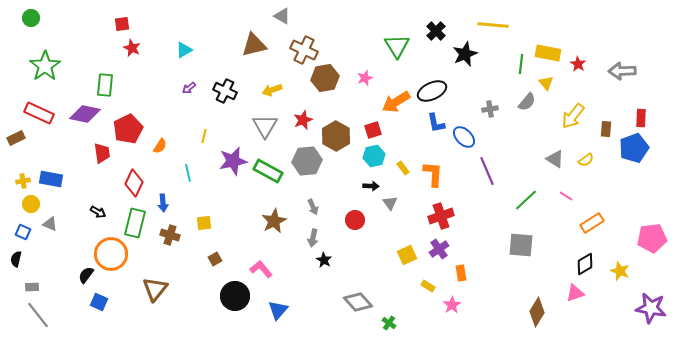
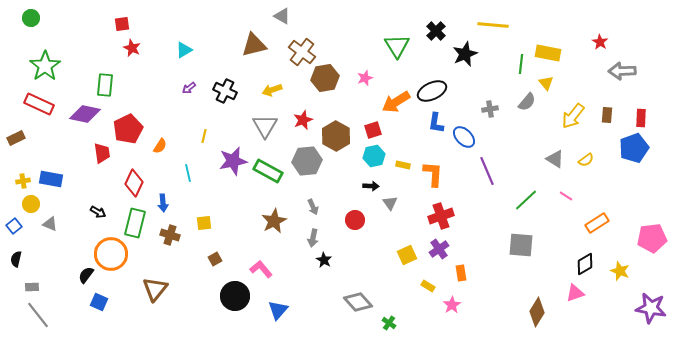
brown cross at (304, 50): moved 2 px left, 2 px down; rotated 12 degrees clockwise
red star at (578, 64): moved 22 px right, 22 px up
red rectangle at (39, 113): moved 9 px up
blue L-shape at (436, 123): rotated 20 degrees clockwise
brown rectangle at (606, 129): moved 1 px right, 14 px up
yellow rectangle at (403, 168): moved 3 px up; rotated 40 degrees counterclockwise
orange rectangle at (592, 223): moved 5 px right
blue square at (23, 232): moved 9 px left, 6 px up; rotated 28 degrees clockwise
